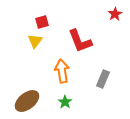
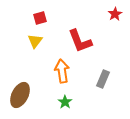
red square: moved 2 px left, 4 px up
brown ellipse: moved 7 px left, 6 px up; rotated 25 degrees counterclockwise
